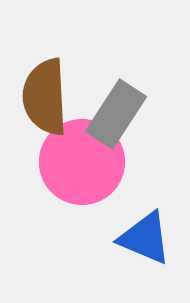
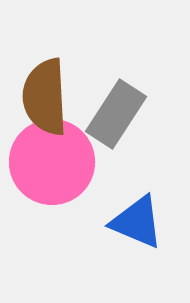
pink circle: moved 30 px left
blue triangle: moved 8 px left, 16 px up
